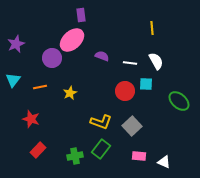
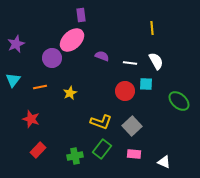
green rectangle: moved 1 px right
pink rectangle: moved 5 px left, 2 px up
